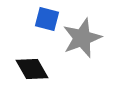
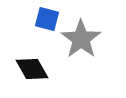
gray star: moved 1 px left, 1 px down; rotated 15 degrees counterclockwise
